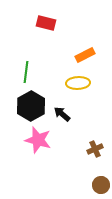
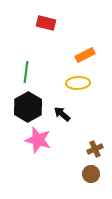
black hexagon: moved 3 px left, 1 px down
brown circle: moved 10 px left, 11 px up
